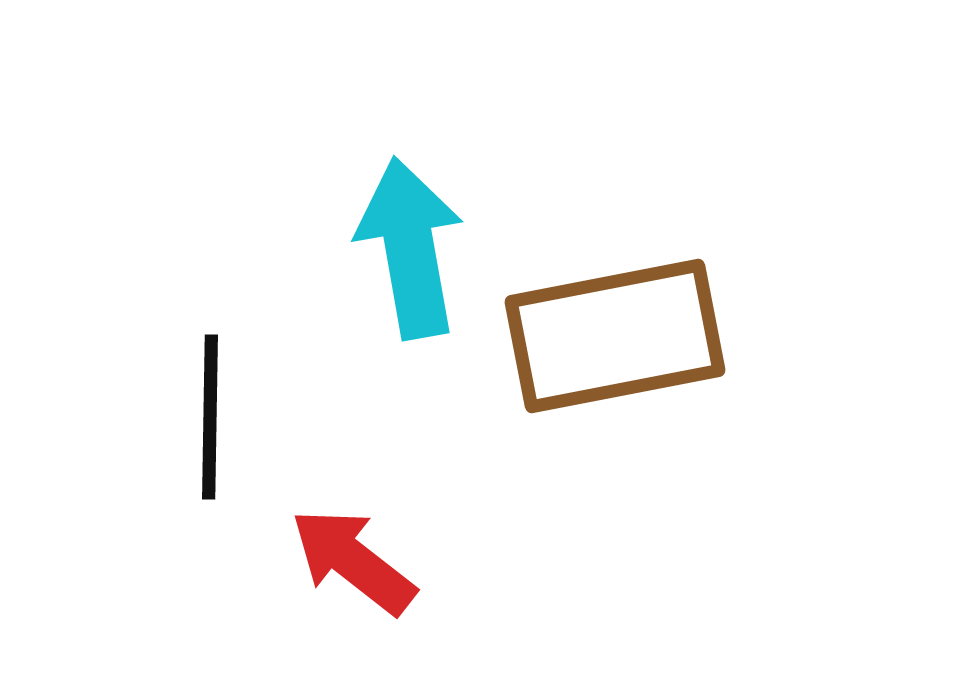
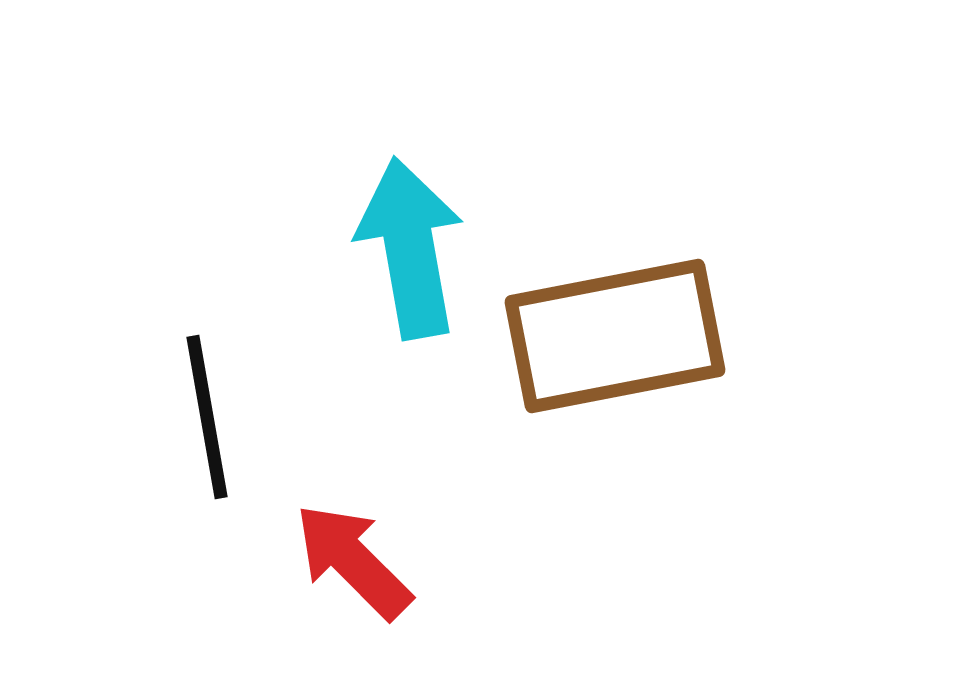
black line: moved 3 px left; rotated 11 degrees counterclockwise
red arrow: rotated 7 degrees clockwise
